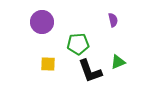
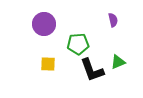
purple circle: moved 2 px right, 2 px down
black L-shape: moved 2 px right, 1 px up
